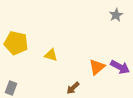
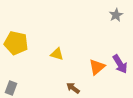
yellow triangle: moved 6 px right, 1 px up
purple arrow: moved 3 px up; rotated 30 degrees clockwise
brown arrow: rotated 80 degrees clockwise
